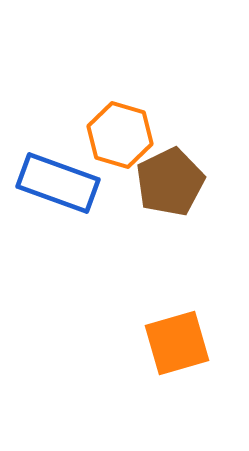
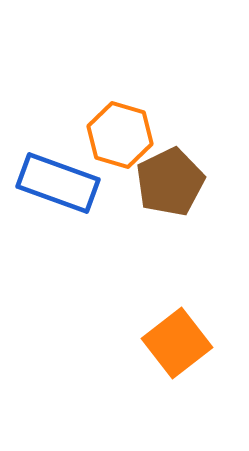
orange square: rotated 22 degrees counterclockwise
